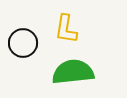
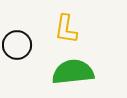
black circle: moved 6 px left, 2 px down
